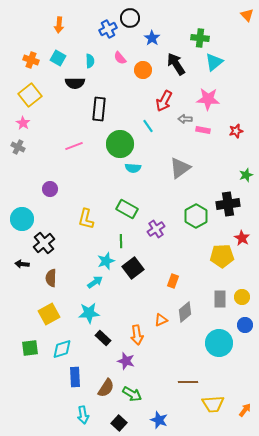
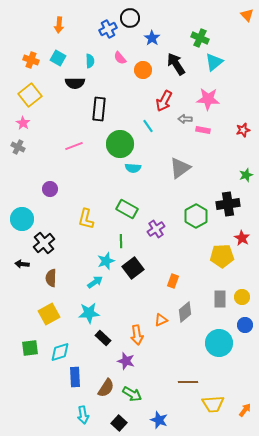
green cross at (200, 38): rotated 18 degrees clockwise
red star at (236, 131): moved 7 px right, 1 px up
cyan diamond at (62, 349): moved 2 px left, 3 px down
